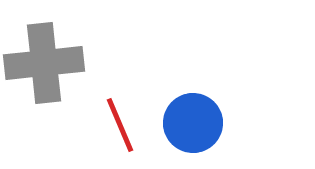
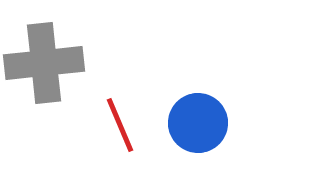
blue circle: moved 5 px right
